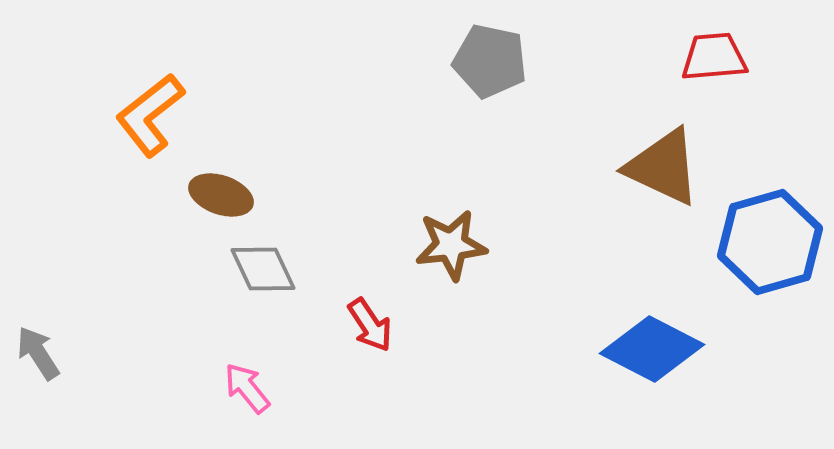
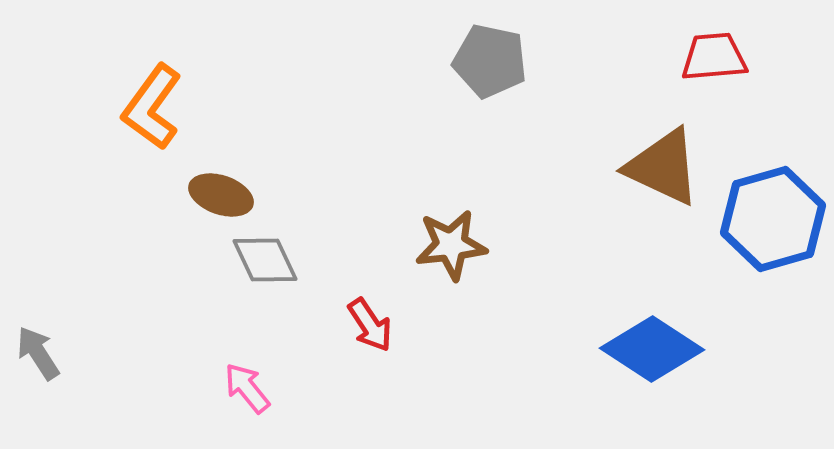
orange L-shape: moved 2 px right, 8 px up; rotated 16 degrees counterclockwise
blue hexagon: moved 3 px right, 23 px up
gray diamond: moved 2 px right, 9 px up
blue diamond: rotated 6 degrees clockwise
